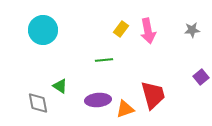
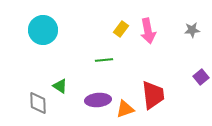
red trapezoid: rotated 8 degrees clockwise
gray diamond: rotated 10 degrees clockwise
